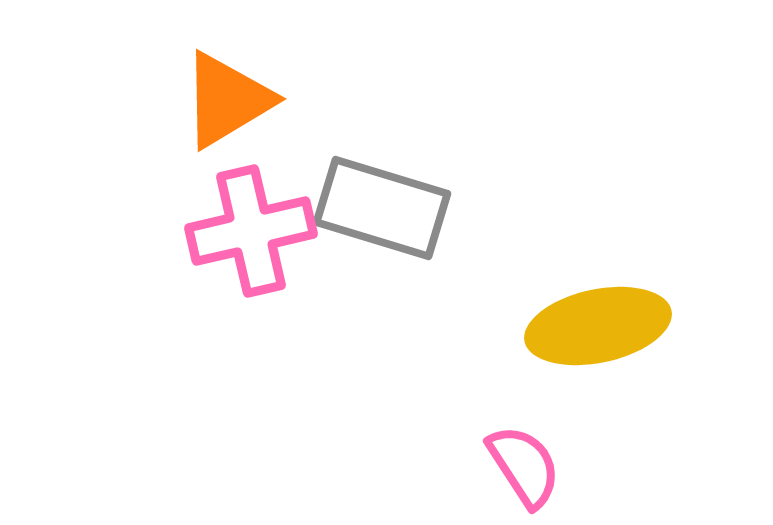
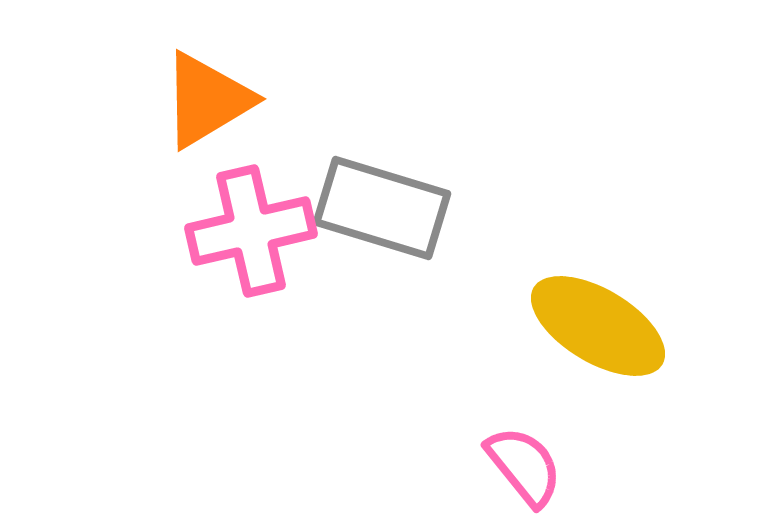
orange triangle: moved 20 px left
yellow ellipse: rotated 43 degrees clockwise
pink semicircle: rotated 6 degrees counterclockwise
